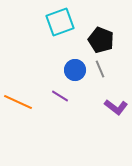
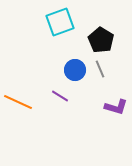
black pentagon: rotated 10 degrees clockwise
purple L-shape: rotated 20 degrees counterclockwise
